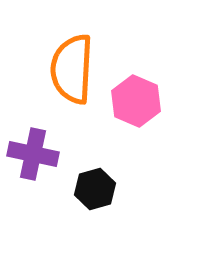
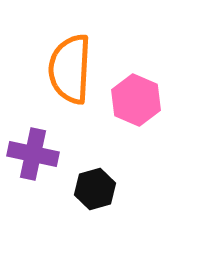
orange semicircle: moved 2 px left
pink hexagon: moved 1 px up
